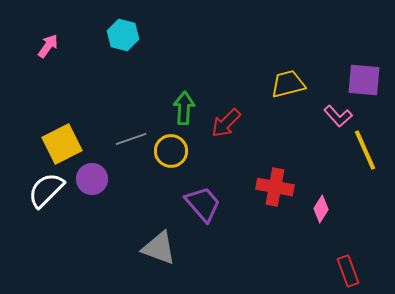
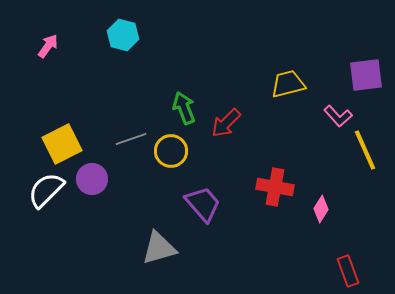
purple square: moved 2 px right, 5 px up; rotated 12 degrees counterclockwise
green arrow: rotated 24 degrees counterclockwise
gray triangle: rotated 36 degrees counterclockwise
